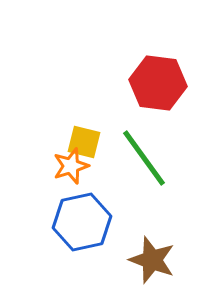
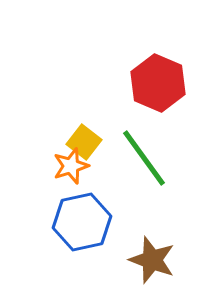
red hexagon: rotated 16 degrees clockwise
yellow square: rotated 24 degrees clockwise
